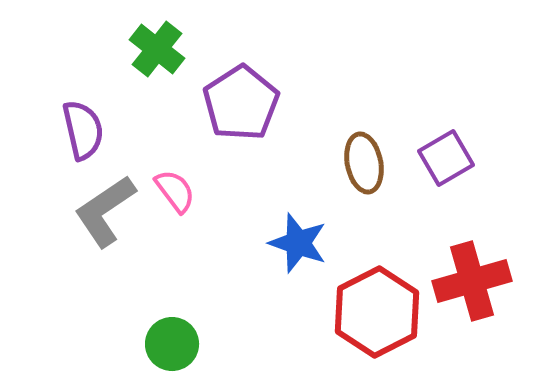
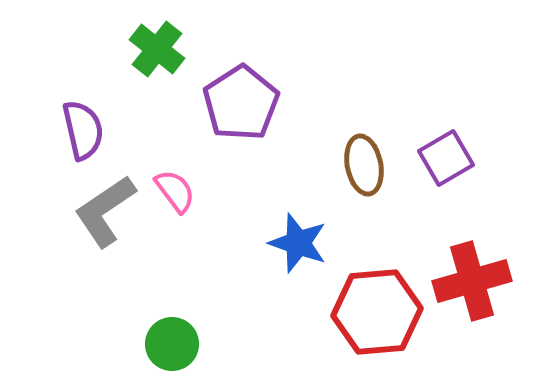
brown ellipse: moved 2 px down
red hexagon: rotated 22 degrees clockwise
